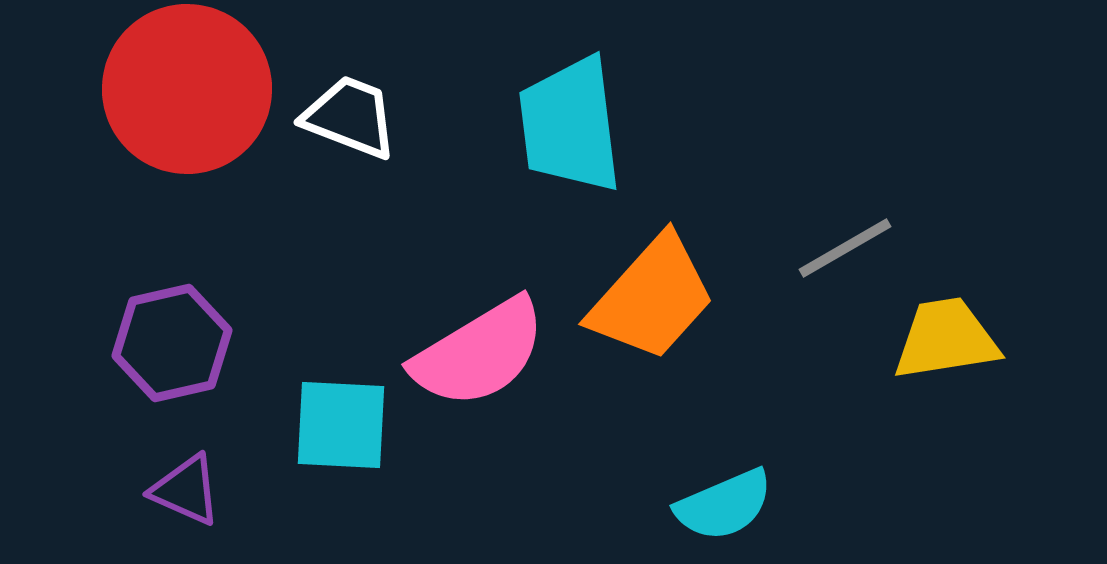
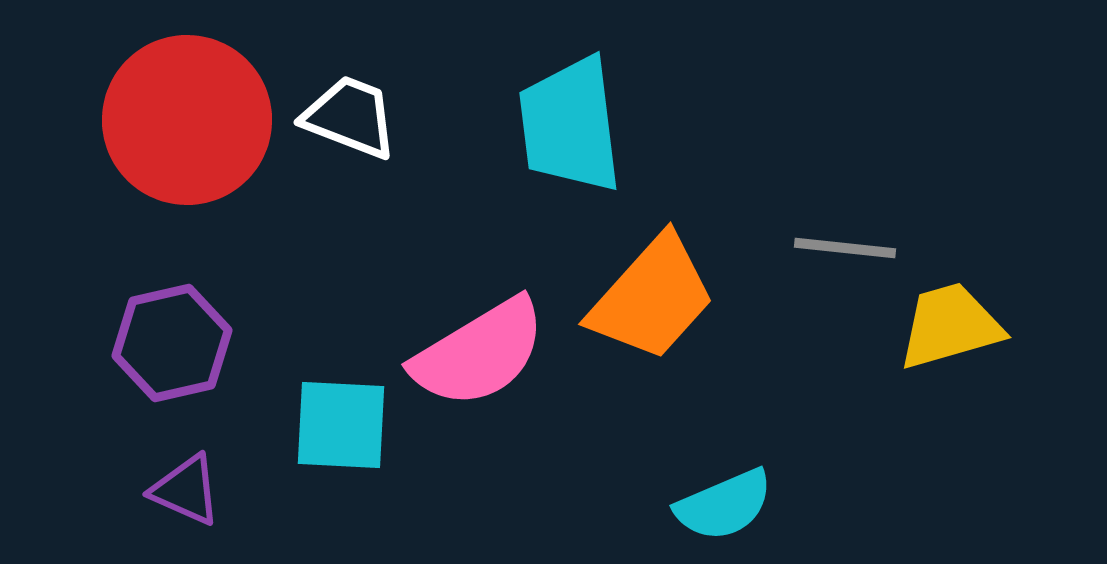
red circle: moved 31 px down
gray line: rotated 36 degrees clockwise
yellow trapezoid: moved 4 px right, 13 px up; rotated 7 degrees counterclockwise
